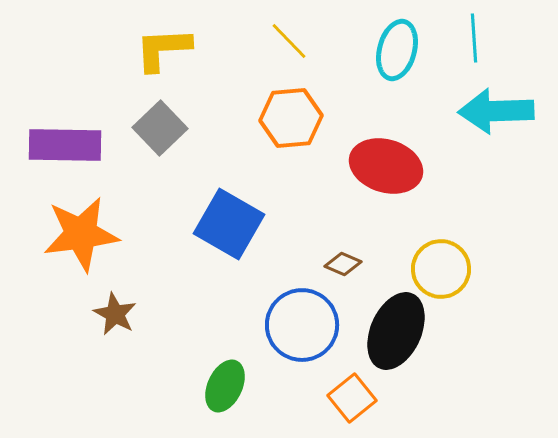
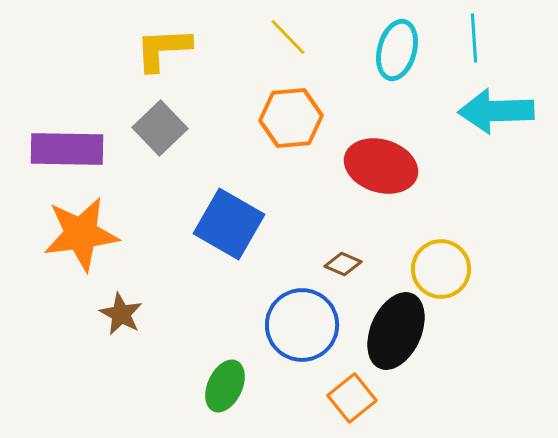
yellow line: moved 1 px left, 4 px up
purple rectangle: moved 2 px right, 4 px down
red ellipse: moved 5 px left
brown star: moved 6 px right
